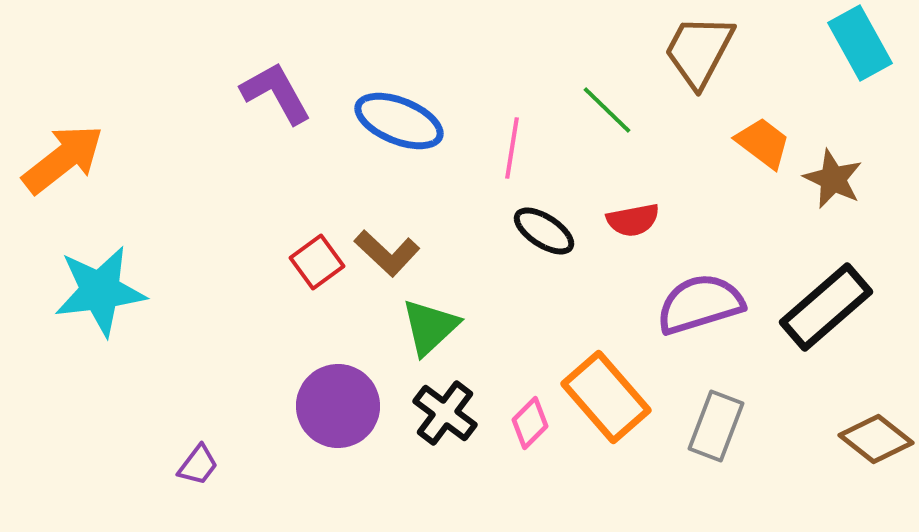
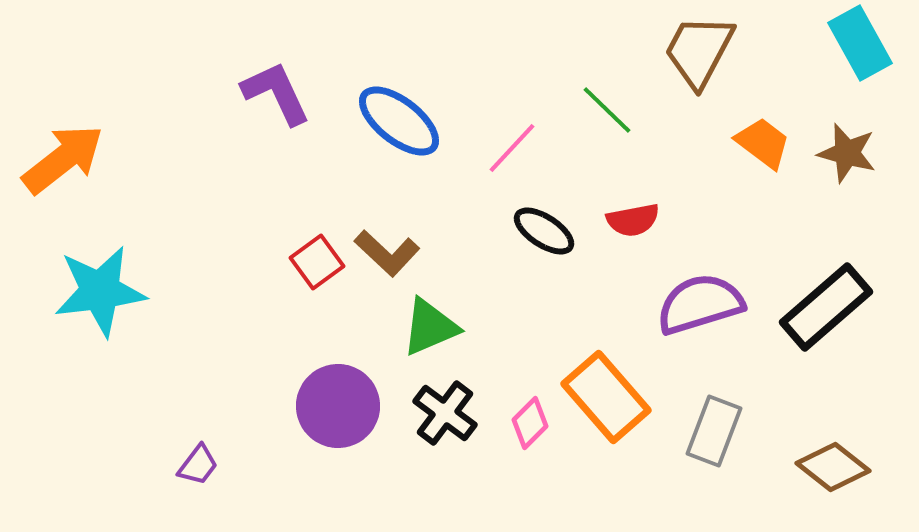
purple L-shape: rotated 4 degrees clockwise
blue ellipse: rotated 16 degrees clockwise
pink line: rotated 34 degrees clockwise
brown star: moved 14 px right, 26 px up; rotated 10 degrees counterclockwise
green triangle: rotated 20 degrees clockwise
gray rectangle: moved 2 px left, 5 px down
brown diamond: moved 43 px left, 28 px down
